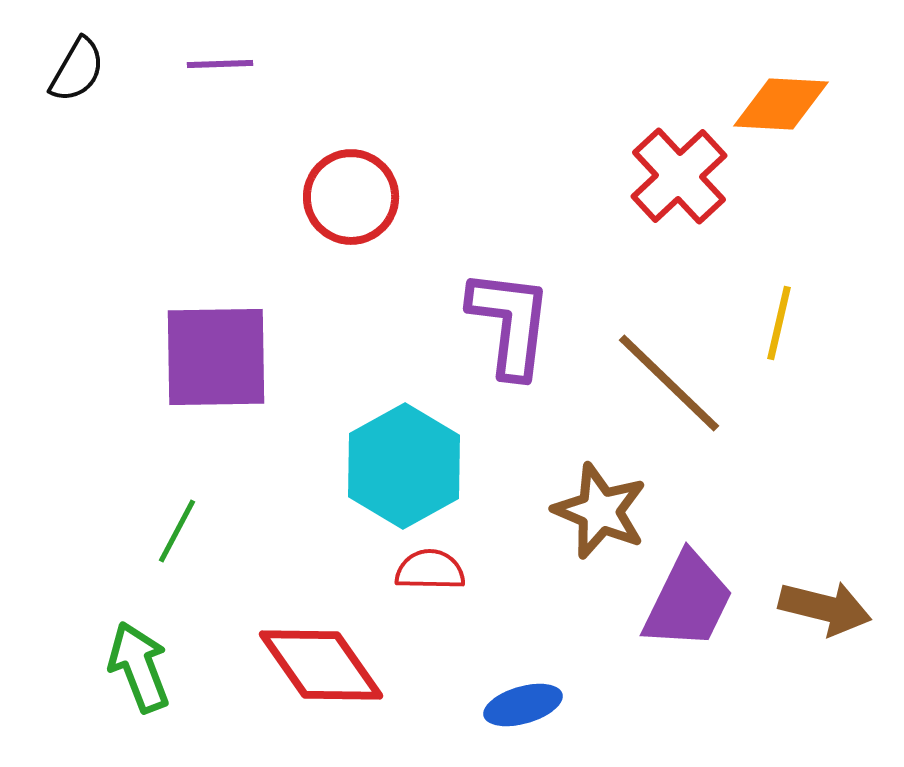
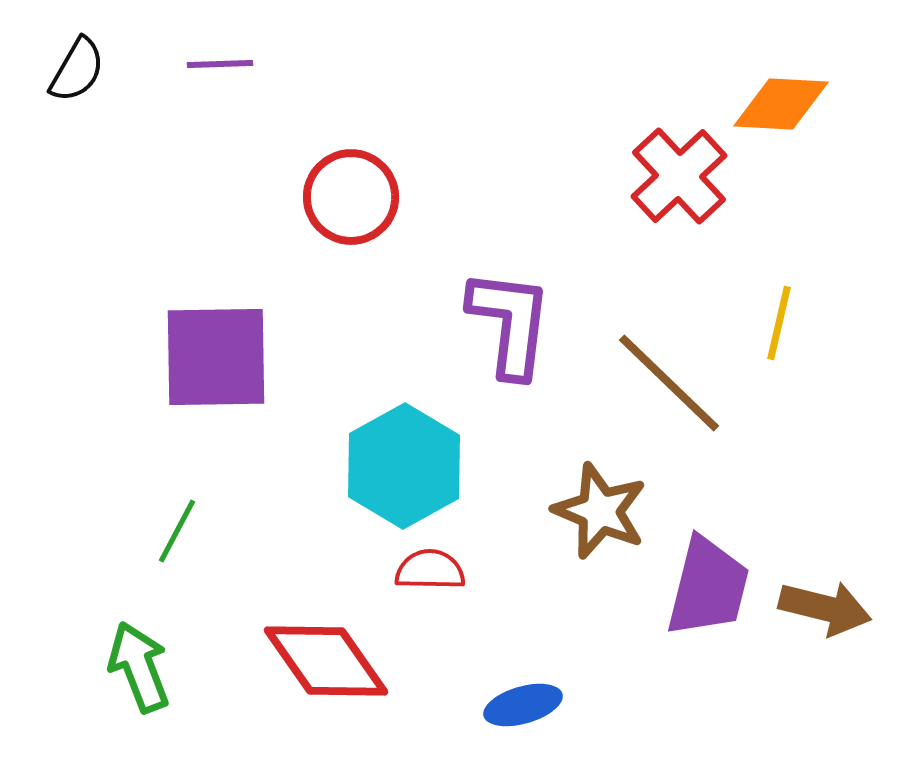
purple trapezoid: moved 20 px right, 14 px up; rotated 12 degrees counterclockwise
red diamond: moved 5 px right, 4 px up
